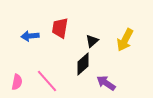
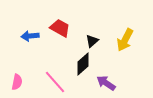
red trapezoid: rotated 110 degrees clockwise
pink line: moved 8 px right, 1 px down
